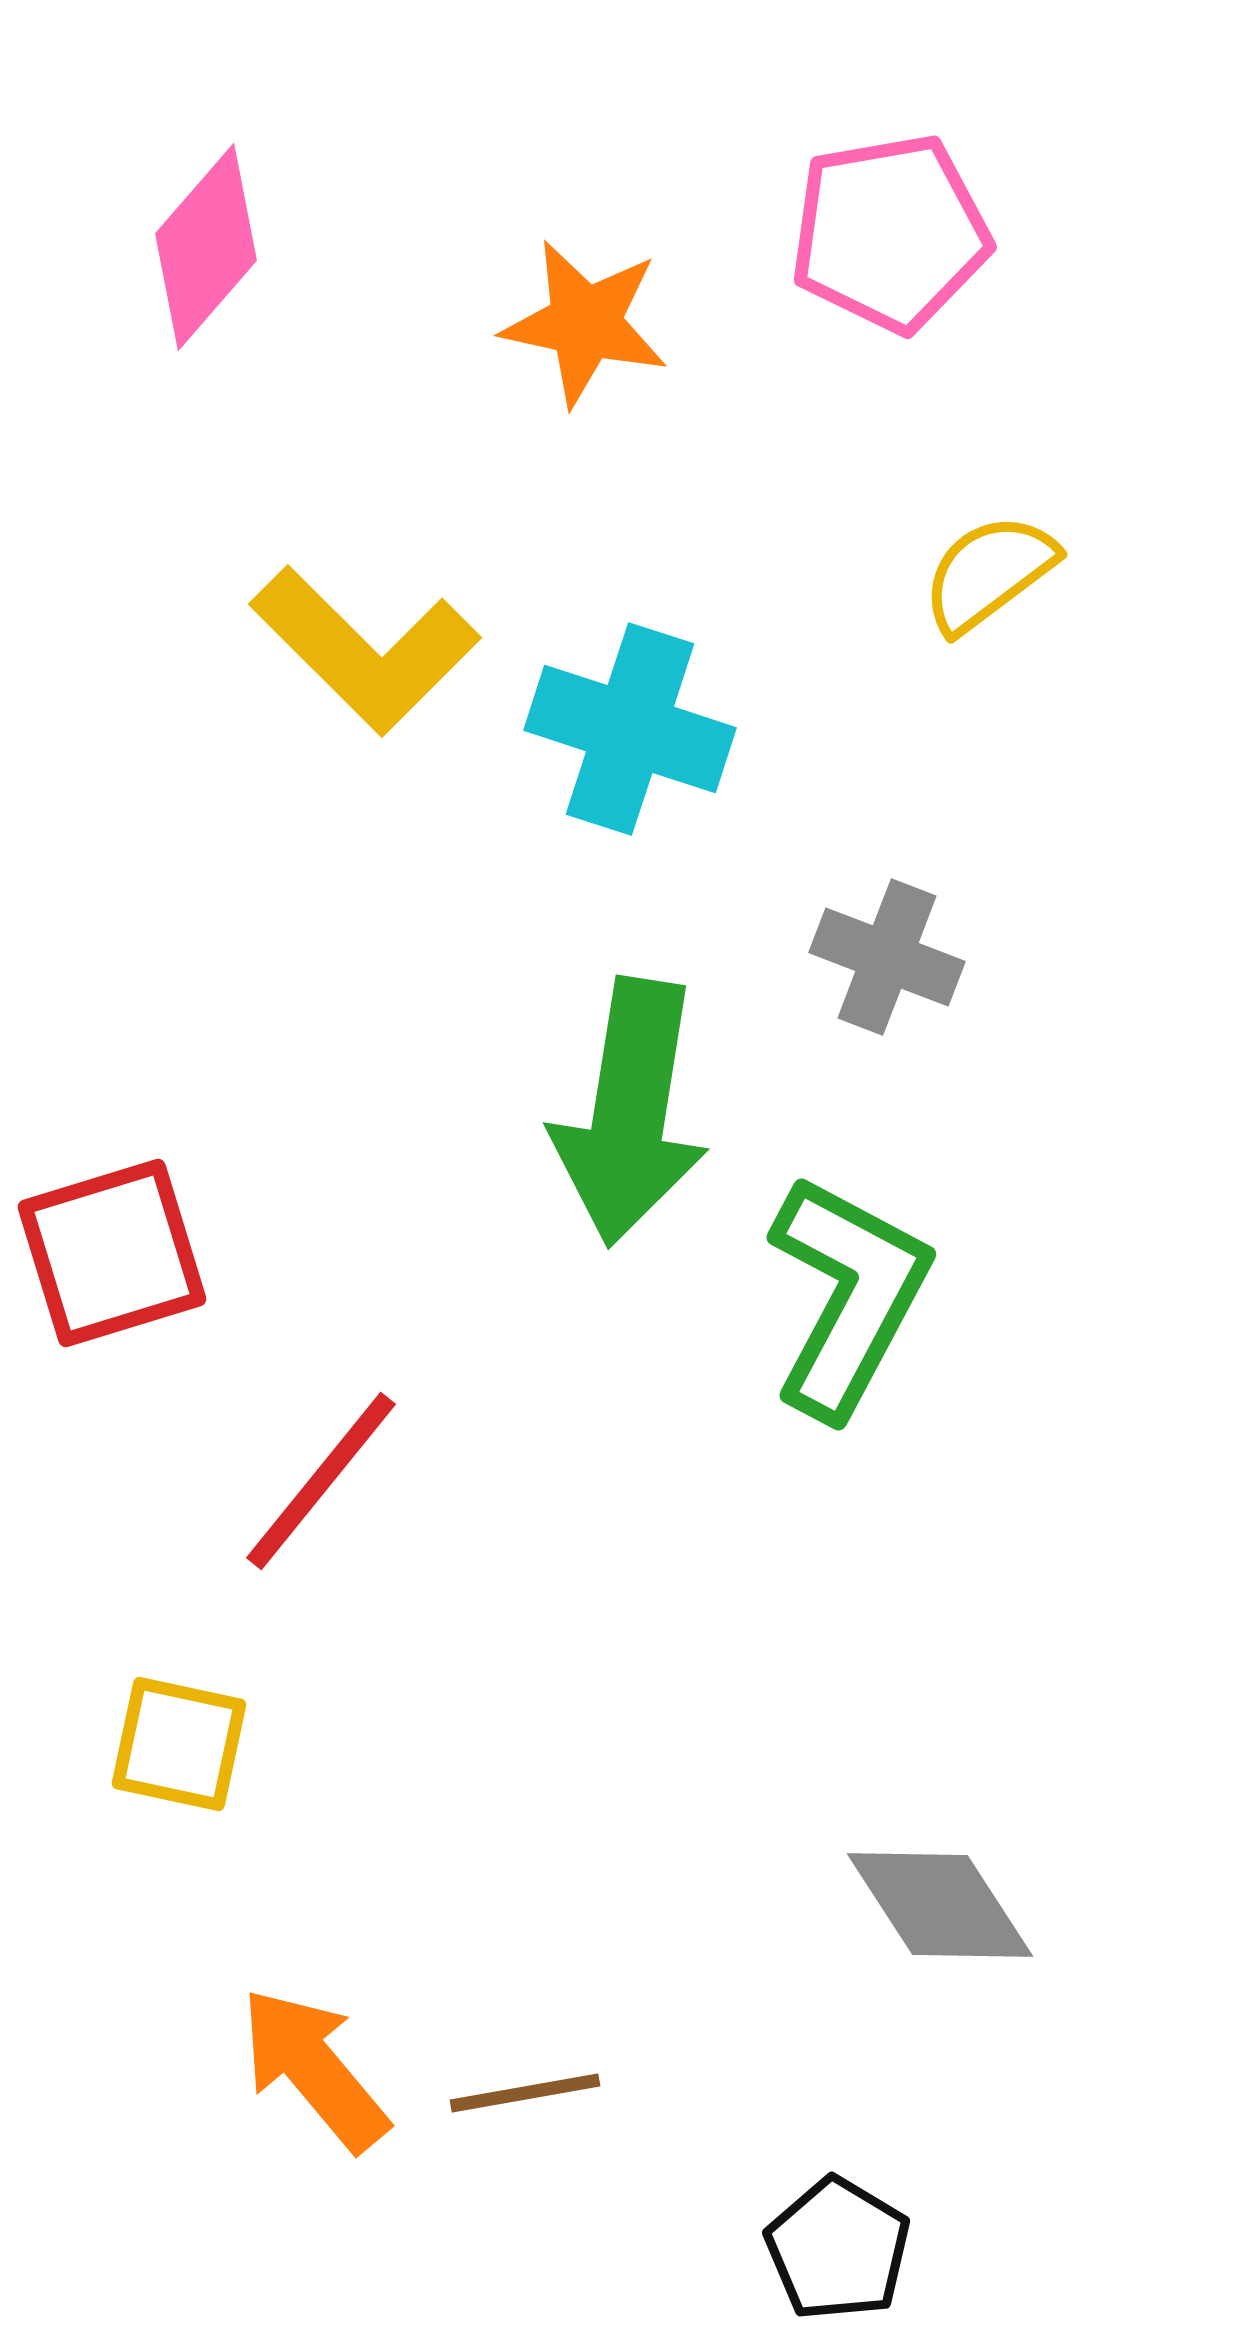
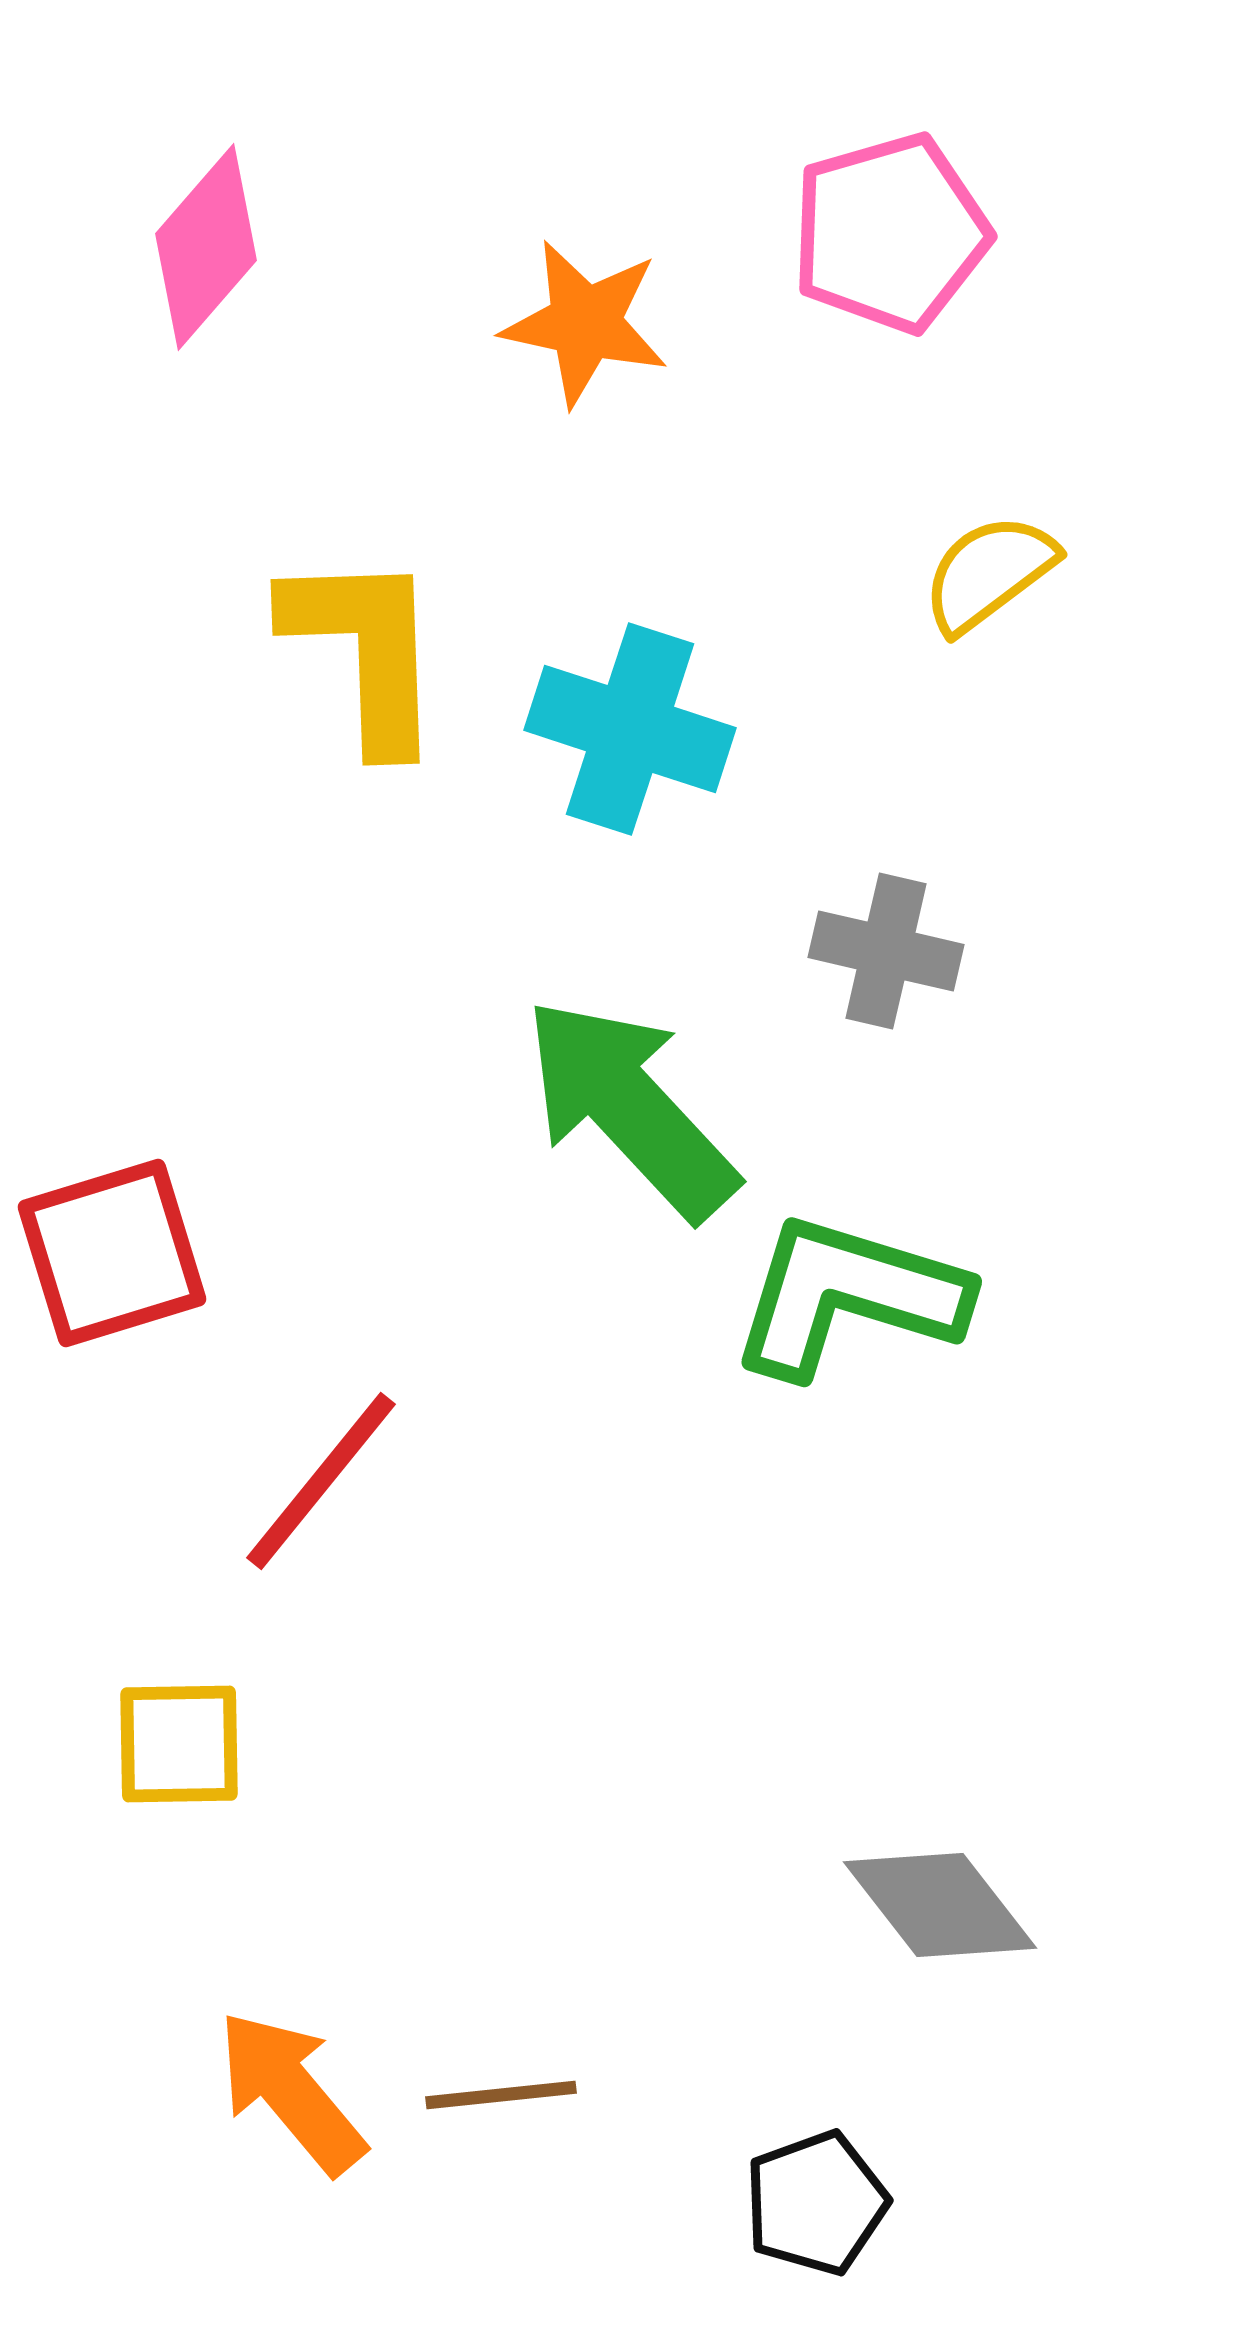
pink pentagon: rotated 6 degrees counterclockwise
yellow L-shape: rotated 137 degrees counterclockwise
gray cross: moved 1 px left, 6 px up; rotated 8 degrees counterclockwise
green arrow: moved 4 px up; rotated 128 degrees clockwise
green L-shape: rotated 101 degrees counterclockwise
yellow square: rotated 13 degrees counterclockwise
gray diamond: rotated 5 degrees counterclockwise
orange arrow: moved 23 px left, 23 px down
brown line: moved 24 px left, 2 px down; rotated 4 degrees clockwise
black pentagon: moved 22 px left, 46 px up; rotated 21 degrees clockwise
